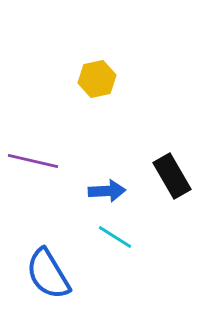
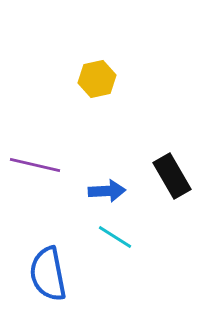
purple line: moved 2 px right, 4 px down
blue semicircle: rotated 20 degrees clockwise
